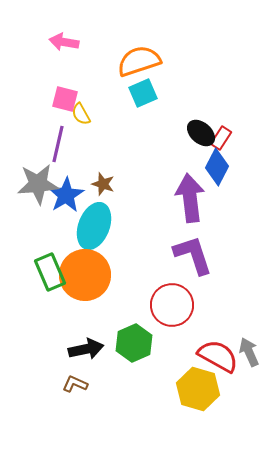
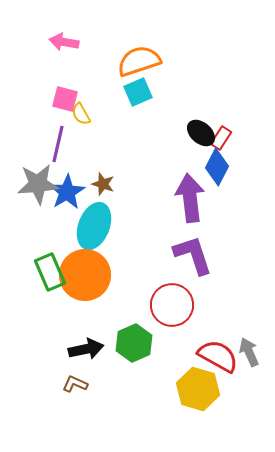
cyan square: moved 5 px left, 1 px up
blue star: moved 1 px right, 3 px up
